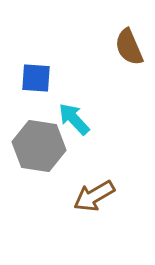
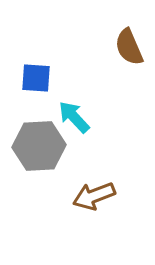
cyan arrow: moved 2 px up
gray hexagon: rotated 12 degrees counterclockwise
brown arrow: rotated 9 degrees clockwise
